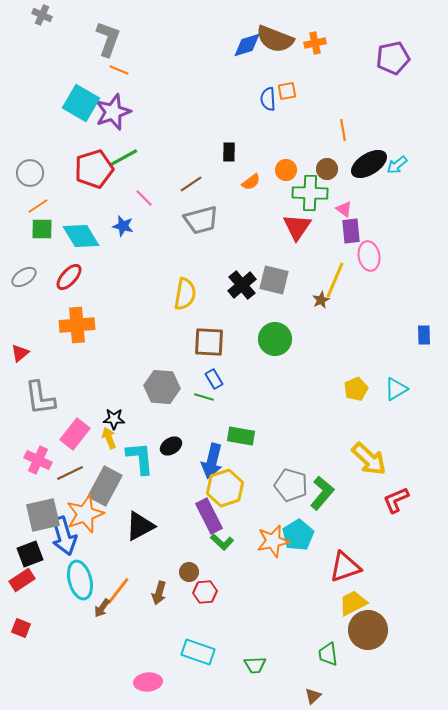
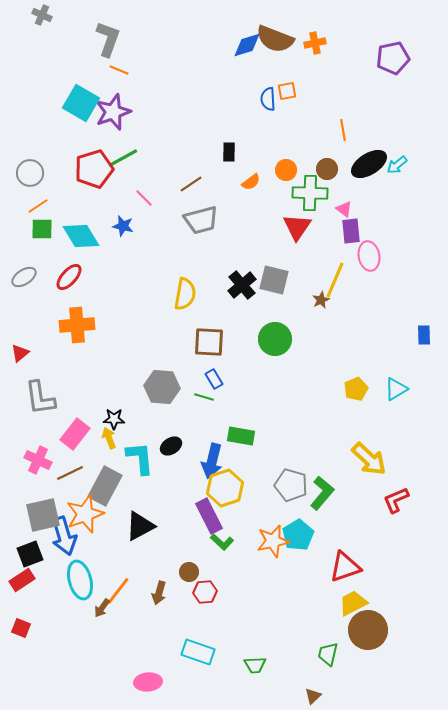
green trapezoid at (328, 654): rotated 20 degrees clockwise
